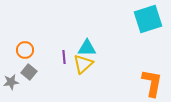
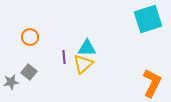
orange circle: moved 5 px right, 13 px up
orange L-shape: rotated 16 degrees clockwise
